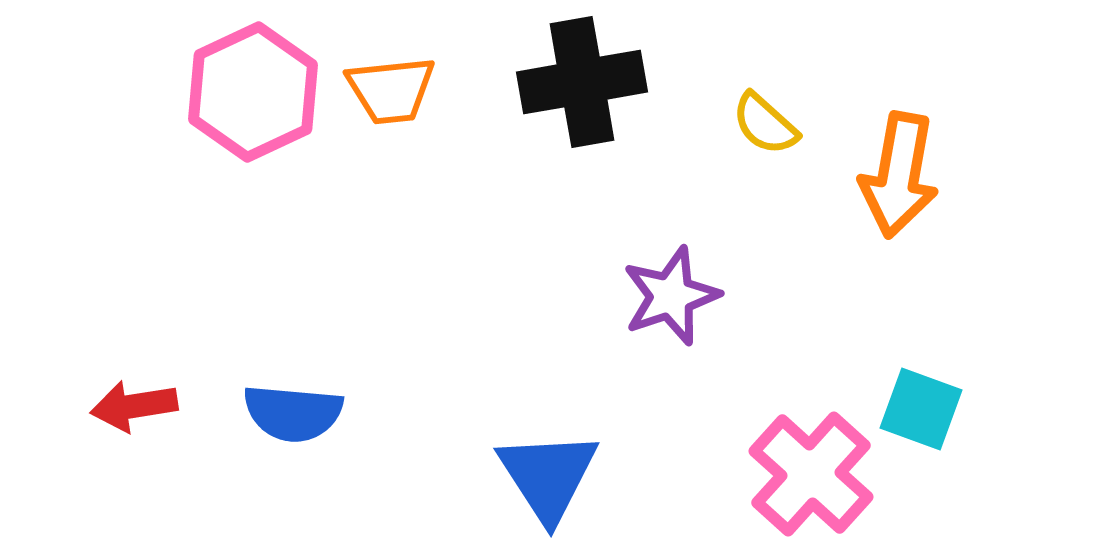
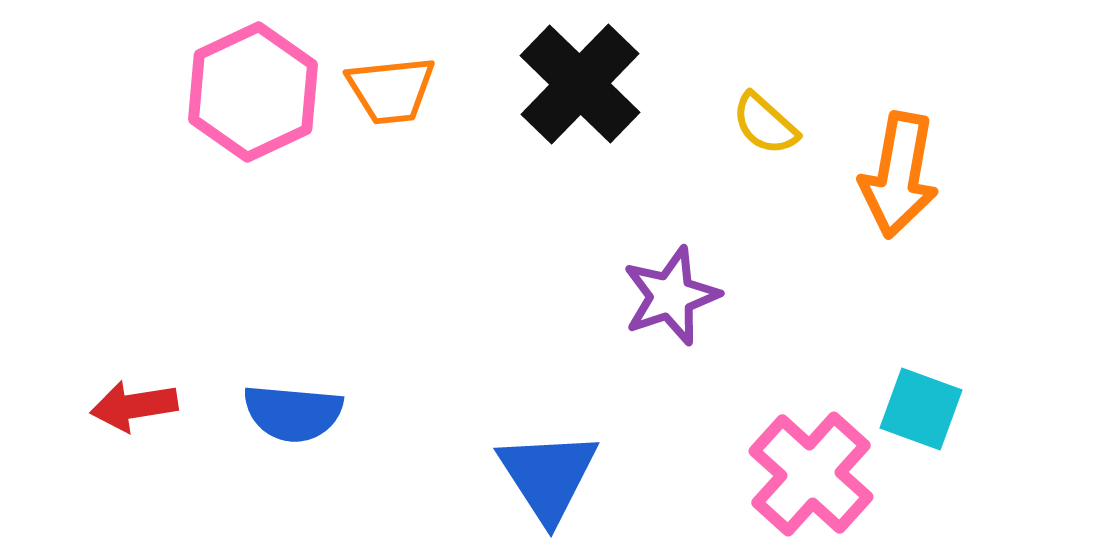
black cross: moved 2 px left, 2 px down; rotated 36 degrees counterclockwise
